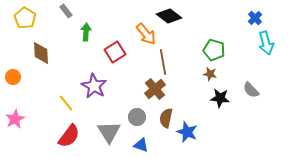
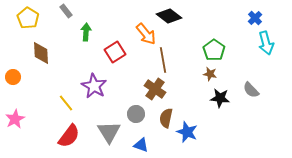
yellow pentagon: moved 3 px right
green pentagon: rotated 20 degrees clockwise
brown line: moved 2 px up
brown cross: rotated 15 degrees counterclockwise
gray circle: moved 1 px left, 3 px up
